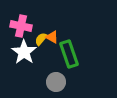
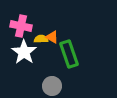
yellow semicircle: rotated 48 degrees clockwise
gray circle: moved 4 px left, 4 px down
